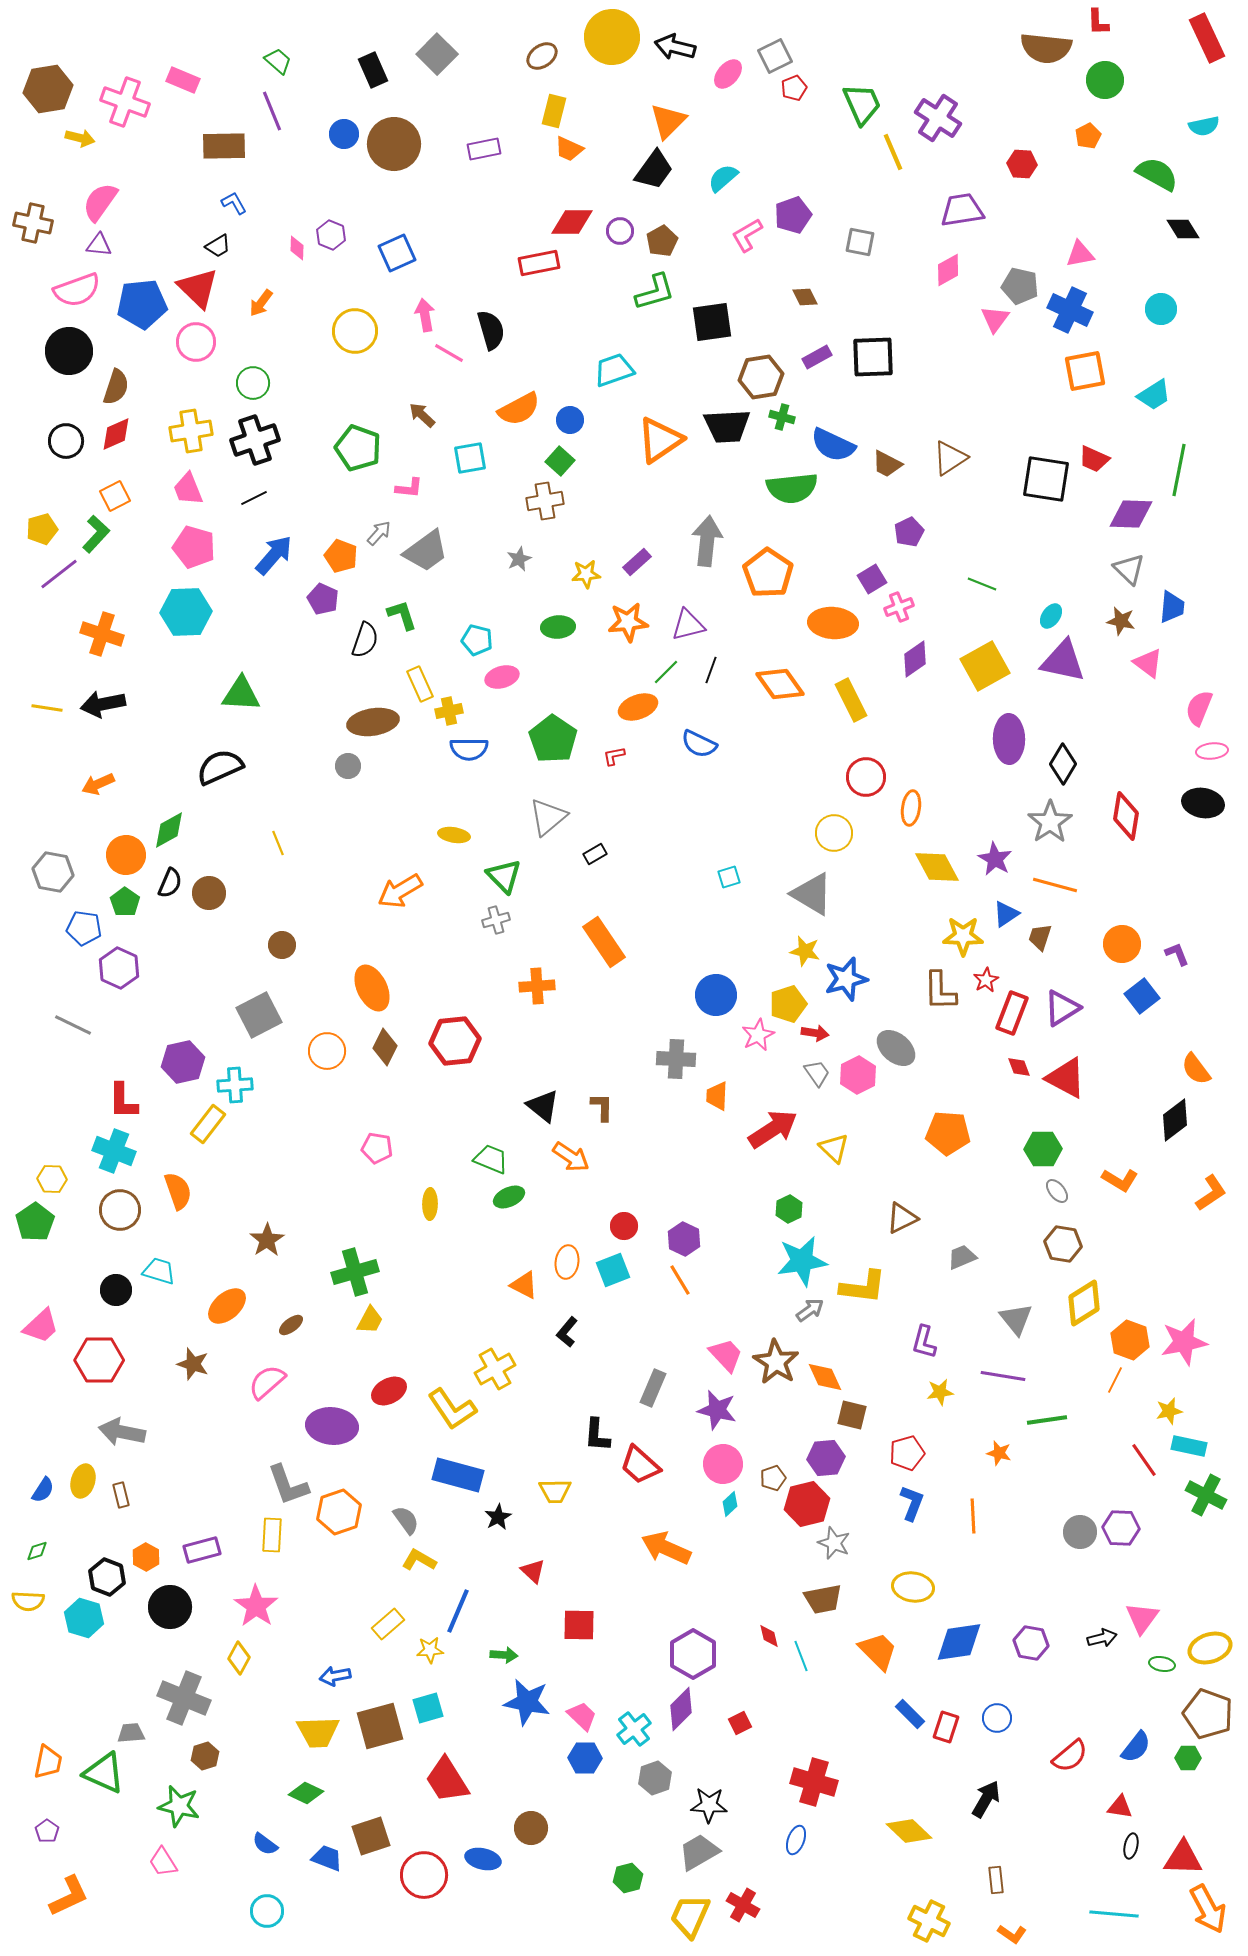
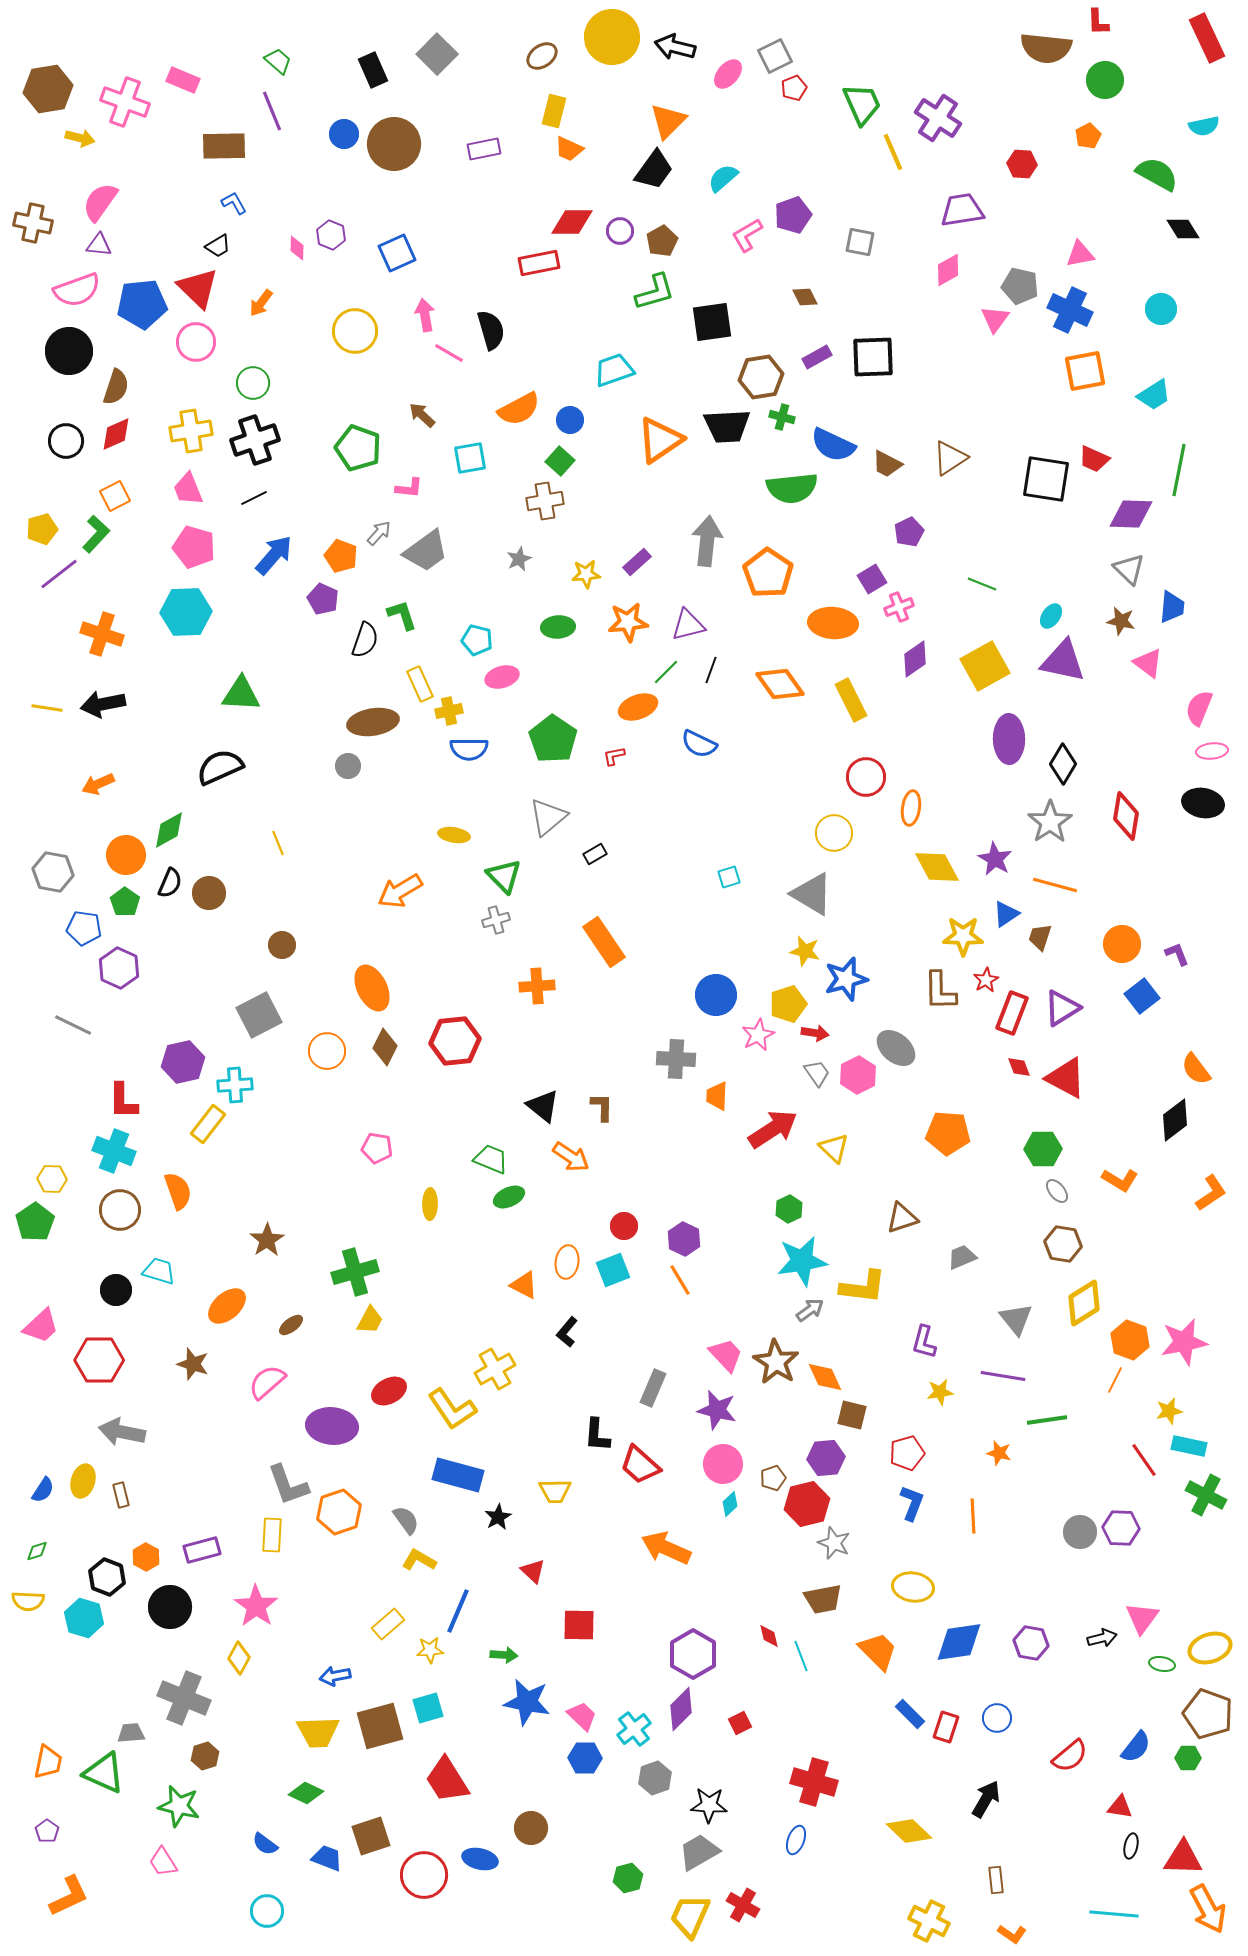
brown triangle at (902, 1218): rotated 8 degrees clockwise
blue ellipse at (483, 1859): moved 3 px left
